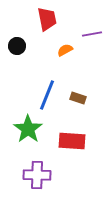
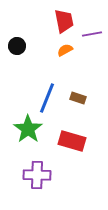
red trapezoid: moved 17 px right, 2 px down
blue line: moved 3 px down
red rectangle: rotated 12 degrees clockwise
